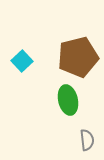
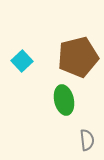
green ellipse: moved 4 px left
